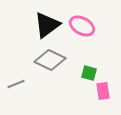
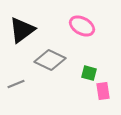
black triangle: moved 25 px left, 5 px down
